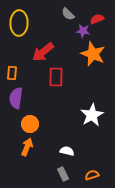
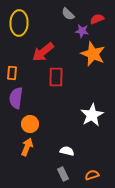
purple star: moved 1 px left
